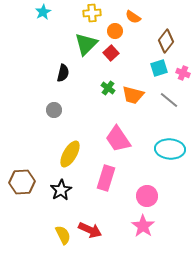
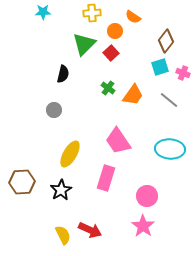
cyan star: rotated 28 degrees clockwise
green triangle: moved 2 px left
cyan square: moved 1 px right, 1 px up
black semicircle: moved 1 px down
orange trapezoid: rotated 70 degrees counterclockwise
pink trapezoid: moved 2 px down
